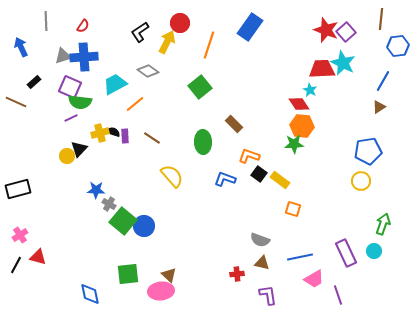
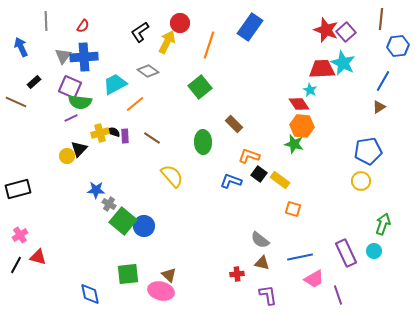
gray triangle at (63, 56): rotated 36 degrees counterclockwise
green star at (294, 144): rotated 18 degrees clockwise
blue L-shape at (225, 179): moved 6 px right, 2 px down
gray semicircle at (260, 240): rotated 18 degrees clockwise
pink ellipse at (161, 291): rotated 20 degrees clockwise
